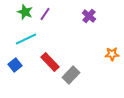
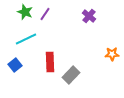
red rectangle: rotated 42 degrees clockwise
